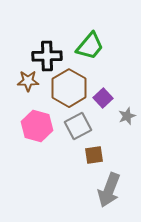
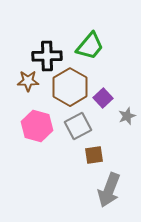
brown hexagon: moved 1 px right, 1 px up
